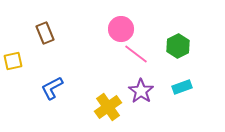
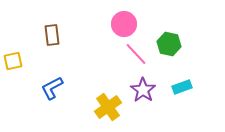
pink circle: moved 3 px right, 5 px up
brown rectangle: moved 7 px right, 2 px down; rotated 15 degrees clockwise
green hexagon: moved 9 px left, 2 px up; rotated 20 degrees counterclockwise
pink line: rotated 10 degrees clockwise
purple star: moved 2 px right, 1 px up
